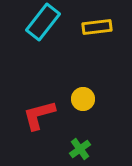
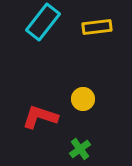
red L-shape: moved 1 px right, 2 px down; rotated 33 degrees clockwise
